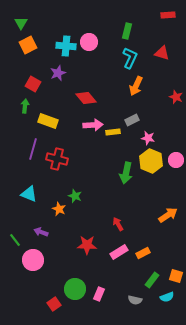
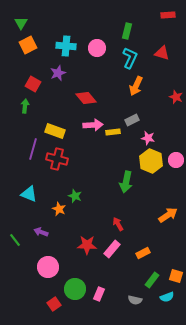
pink circle at (89, 42): moved 8 px right, 6 px down
yellow rectangle at (48, 121): moved 7 px right, 10 px down
green arrow at (126, 173): moved 9 px down
pink rectangle at (119, 252): moved 7 px left, 3 px up; rotated 18 degrees counterclockwise
pink circle at (33, 260): moved 15 px right, 7 px down
